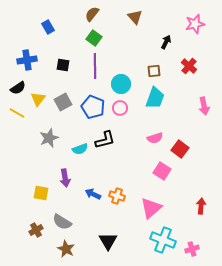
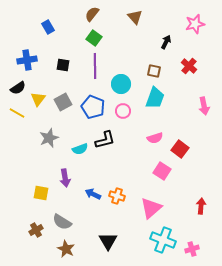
brown square: rotated 16 degrees clockwise
pink circle: moved 3 px right, 3 px down
